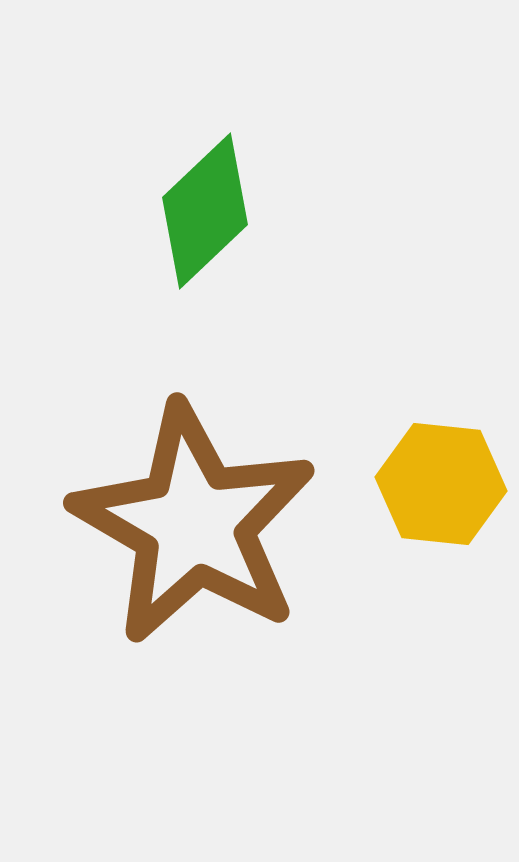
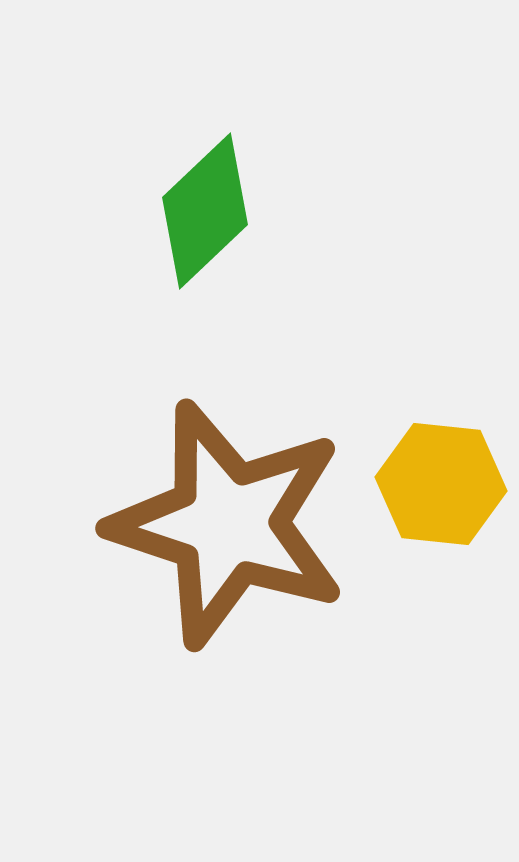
brown star: moved 34 px right; rotated 12 degrees counterclockwise
